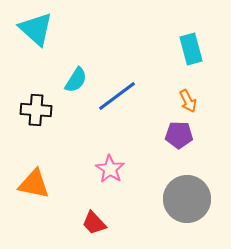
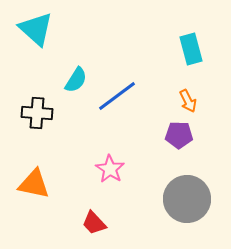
black cross: moved 1 px right, 3 px down
